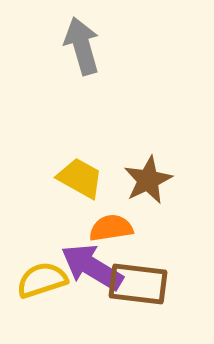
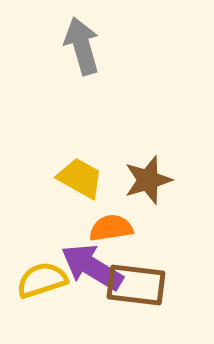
brown star: rotated 9 degrees clockwise
brown rectangle: moved 2 px left, 1 px down
